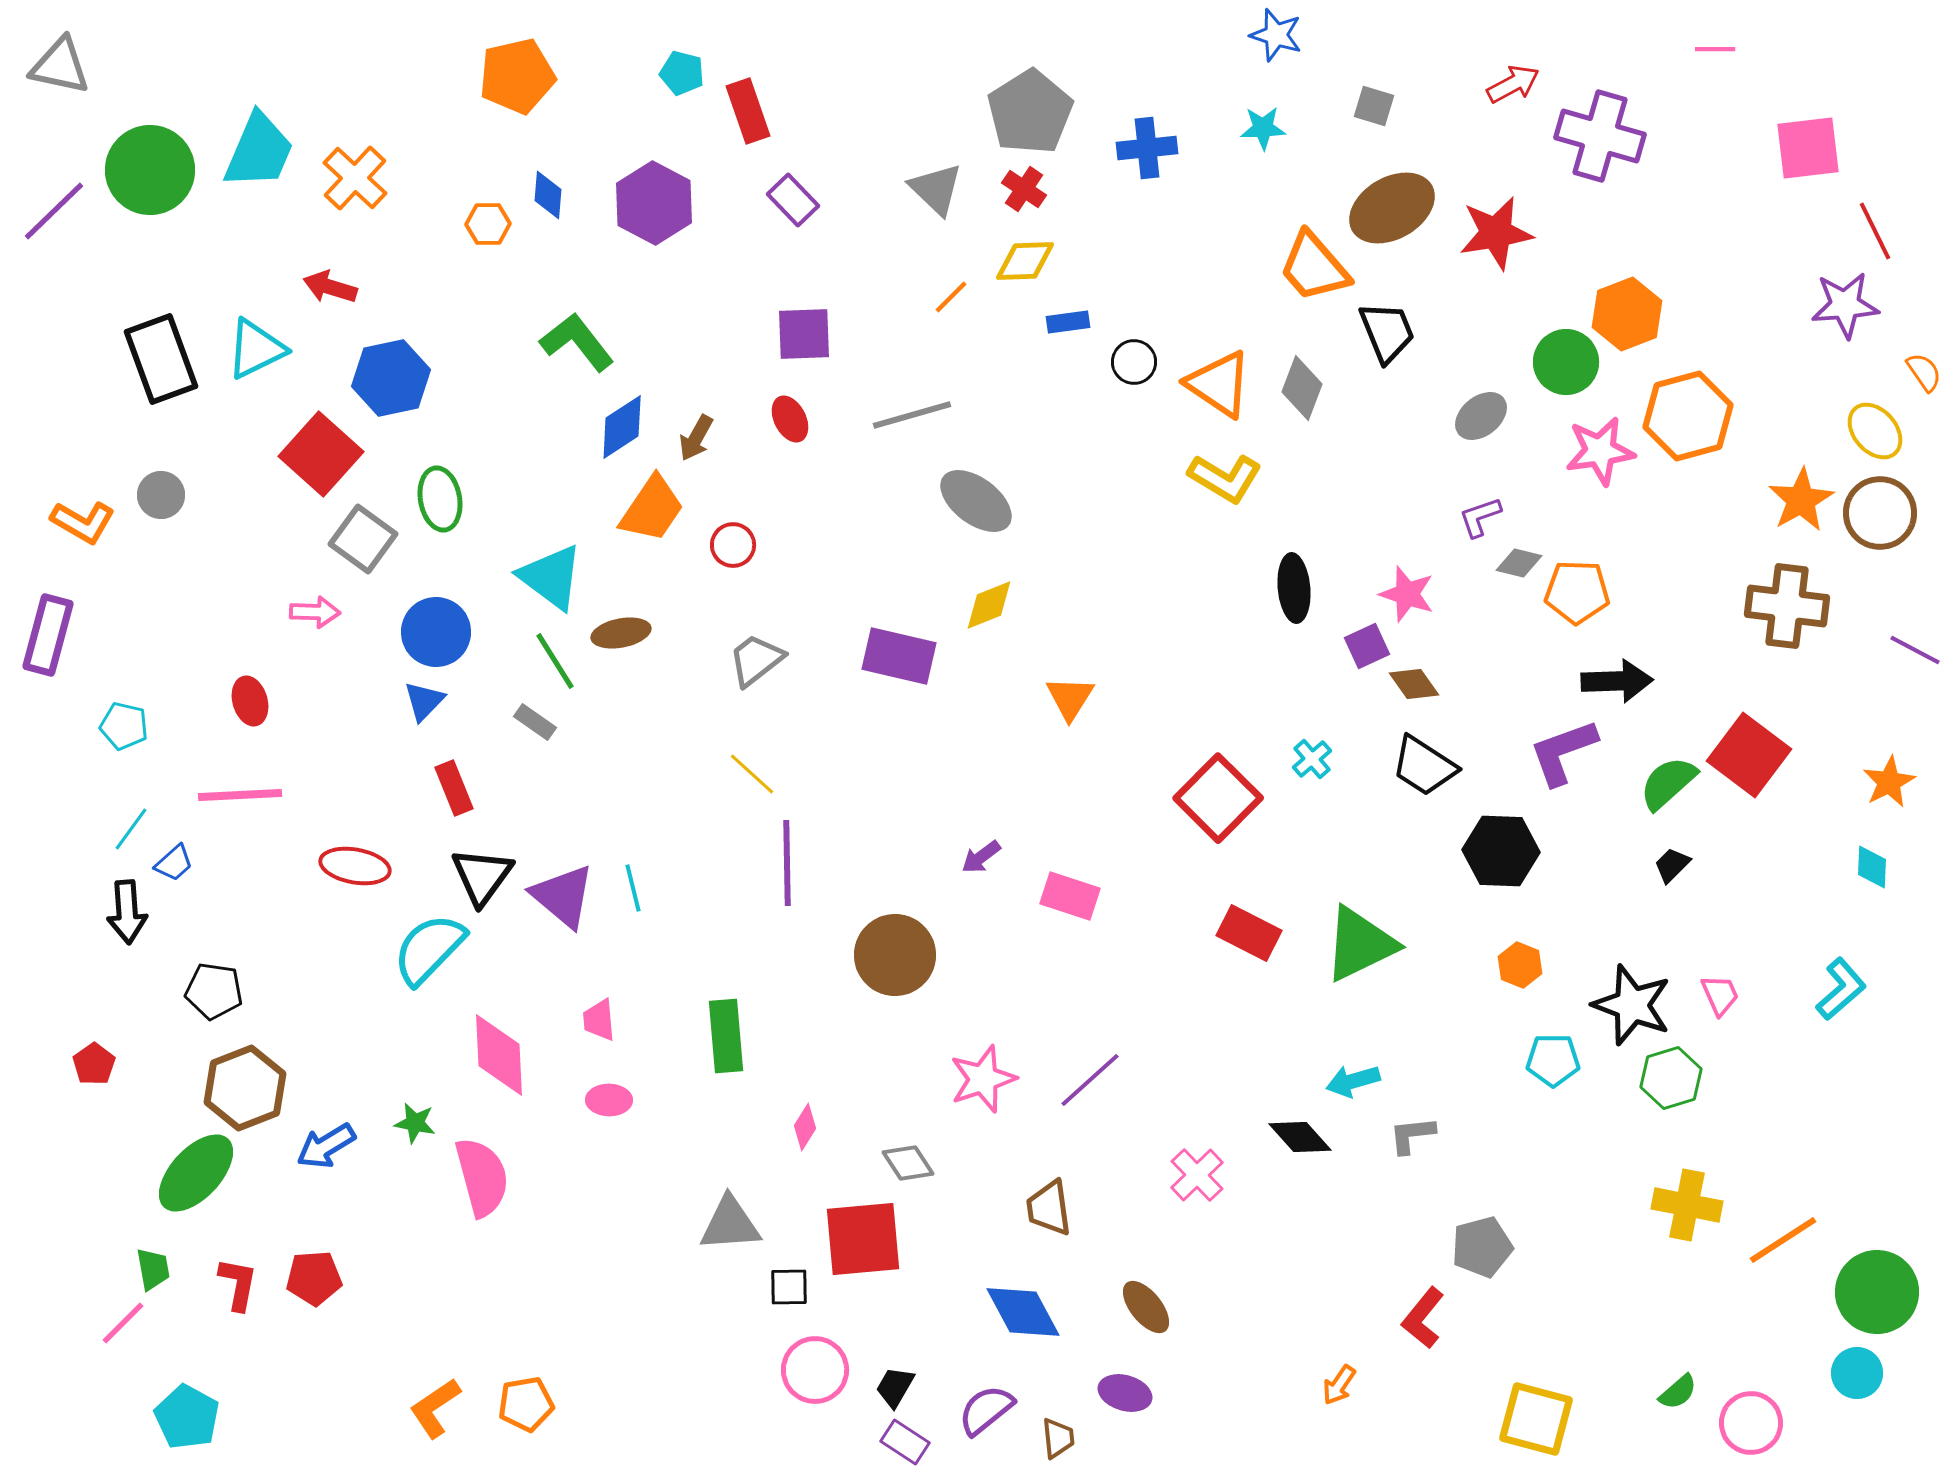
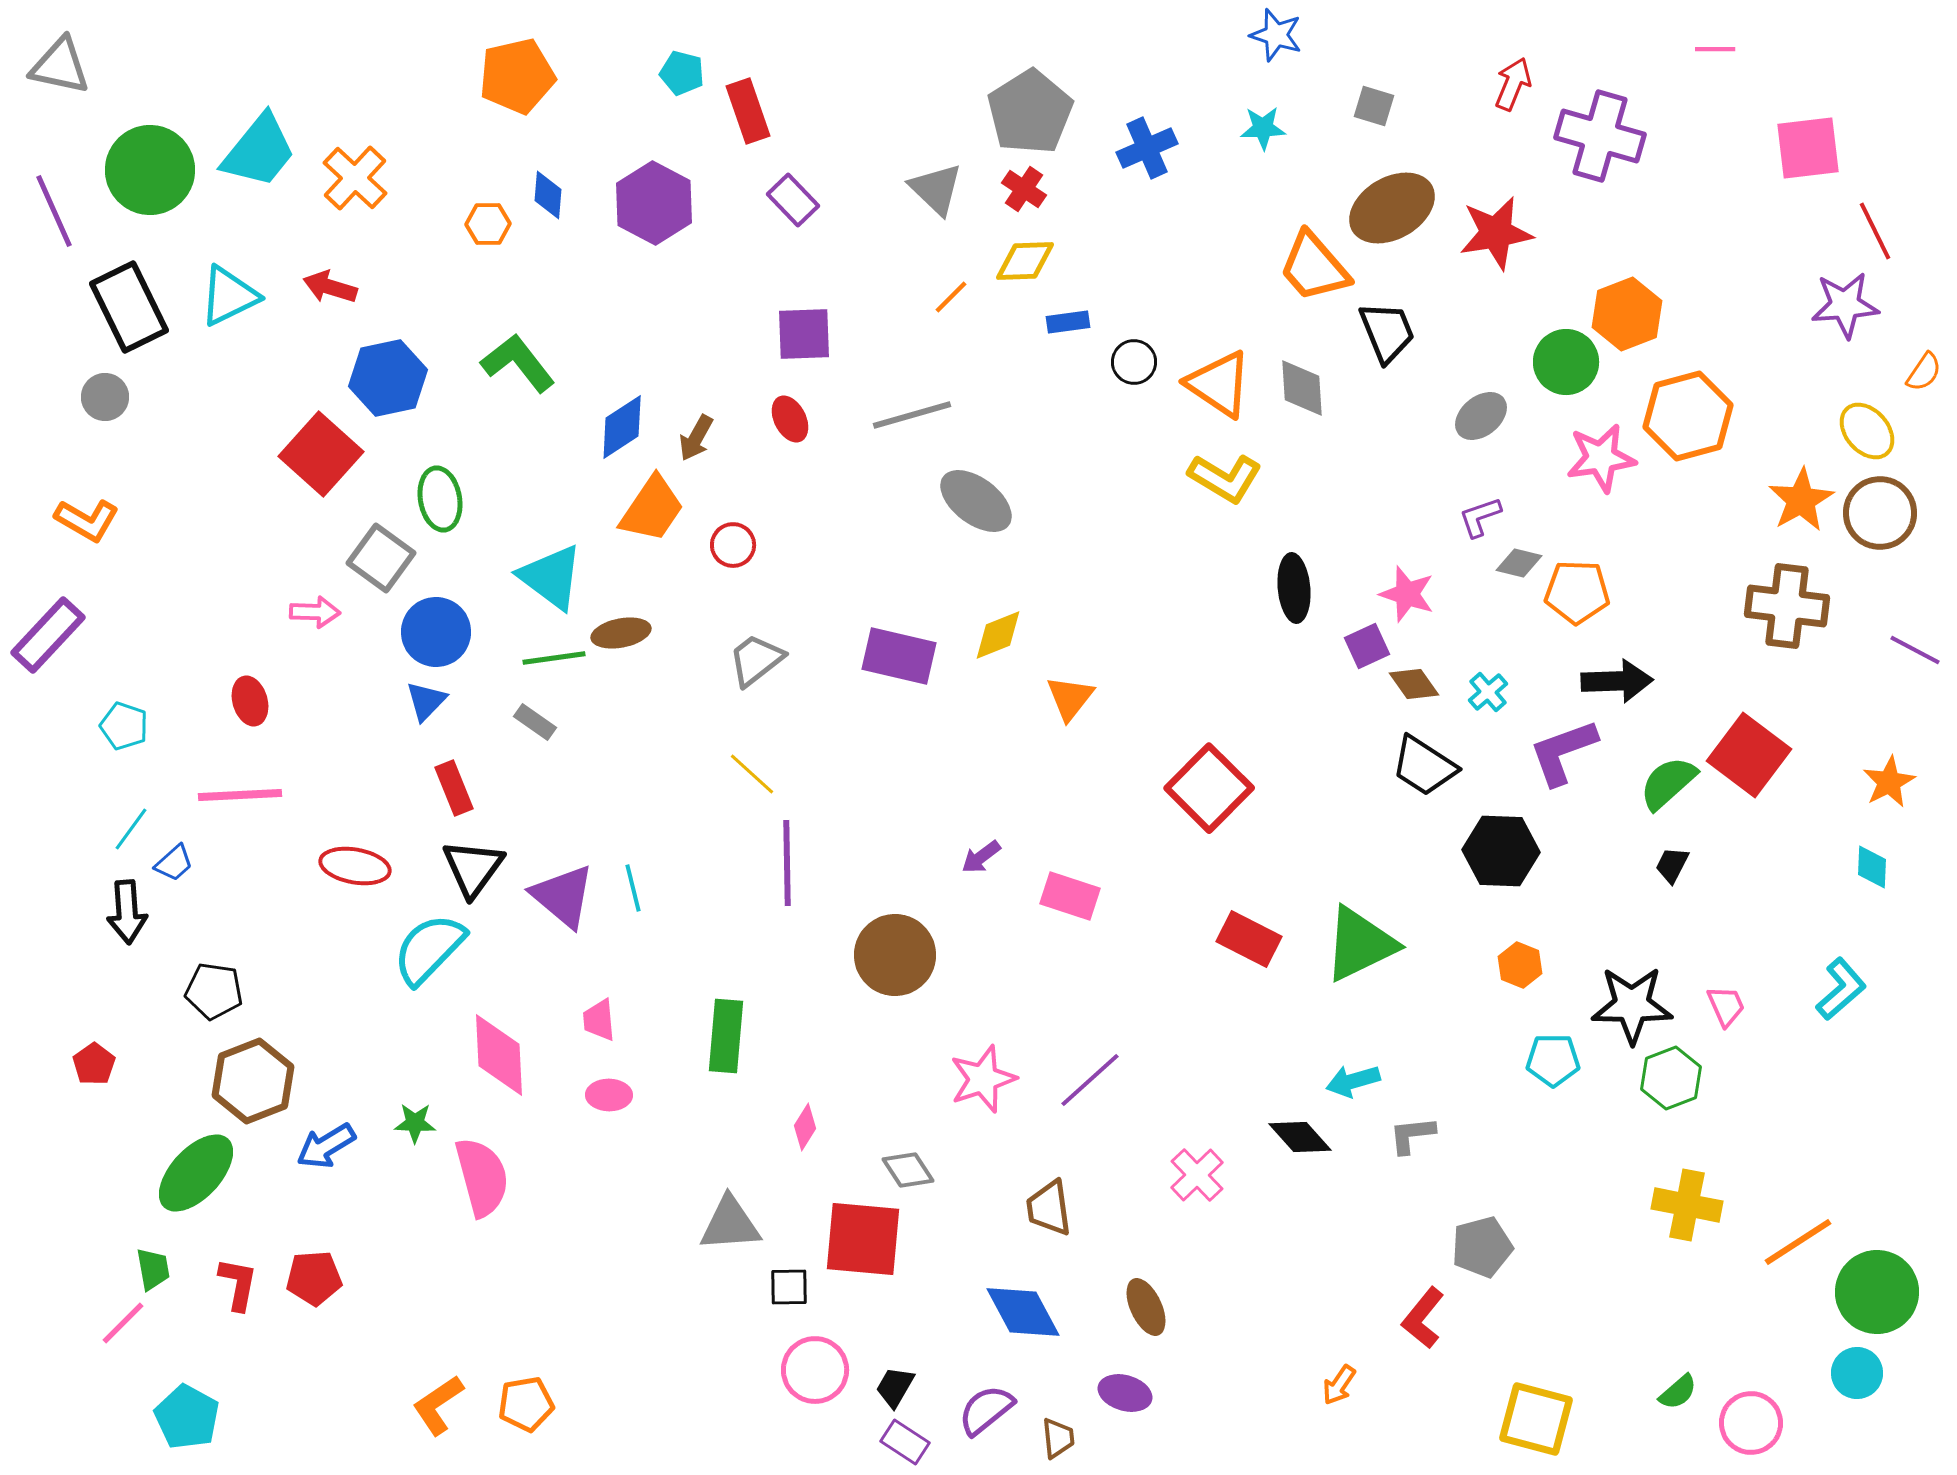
red arrow at (1513, 84): rotated 40 degrees counterclockwise
blue cross at (1147, 148): rotated 18 degrees counterclockwise
cyan trapezoid at (259, 151): rotated 16 degrees clockwise
purple line at (54, 211): rotated 70 degrees counterclockwise
green L-shape at (577, 342): moved 59 px left, 21 px down
cyan triangle at (256, 349): moved 27 px left, 53 px up
black rectangle at (161, 359): moved 32 px left, 52 px up; rotated 6 degrees counterclockwise
orange semicircle at (1924, 372): rotated 69 degrees clockwise
blue hexagon at (391, 378): moved 3 px left
gray diamond at (1302, 388): rotated 24 degrees counterclockwise
yellow ellipse at (1875, 431): moved 8 px left
pink star at (1600, 451): moved 1 px right, 7 px down
gray circle at (161, 495): moved 56 px left, 98 px up
orange L-shape at (83, 522): moved 4 px right, 2 px up
gray square at (363, 539): moved 18 px right, 19 px down
yellow diamond at (989, 605): moved 9 px right, 30 px down
purple rectangle at (48, 635): rotated 28 degrees clockwise
green line at (555, 661): moved 1 px left, 3 px up; rotated 66 degrees counterclockwise
orange triangle at (1070, 698): rotated 6 degrees clockwise
blue triangle at (424, 701): moved 2 px right
cyan pentagon at (124, 726): rotated 6 degrees clockwise
cyan cross at (1312, 759): moved 176 px right, 67 px up
red square at (1218, 798): moved 9 px left, 10 px up
black trapezoid at (1672, 865): rotated 18 degrees counterclockwise
black triangle at (482, 876): moved 9 px left, 8 px up
red rectangle at (1249, 933): moved 6 px down
pink trapezoid at (1720, 995): moved 6 px right, 11 px down
black star at (1632, 1005): rotated 20 degrees counterclockwise
green rectangle at (726, 1036): rotated 10 degrees clockwise
green hexagon at (1671, 1078): rotated 4 degrees counterclockwise
brown hexagon at (245, 1088): moved 8 px right, 7 px up
pink ellipse at (609, 1100): moved 5 px up
green star at (415, 1123): rotated 9 degrees counterclockwise
gray diamond at (908, 1163): moved 7 px down
red square at (863, 1239): rotated 10 degrees clockwise
orange line at (1783, 1240): moved 15 px right, 2 px down
brown ellipse at (1146, 1307): rotated 14 degrees clockwise
orange L-shape at (435, 1408): moved 3 px right, 3 px up
